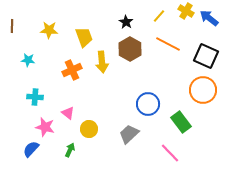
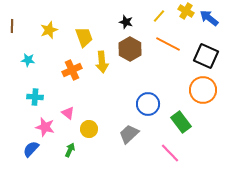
black star: rotated 16 degrees counterclockwise
yellow star: rotated 24 degrees counterclockwise
